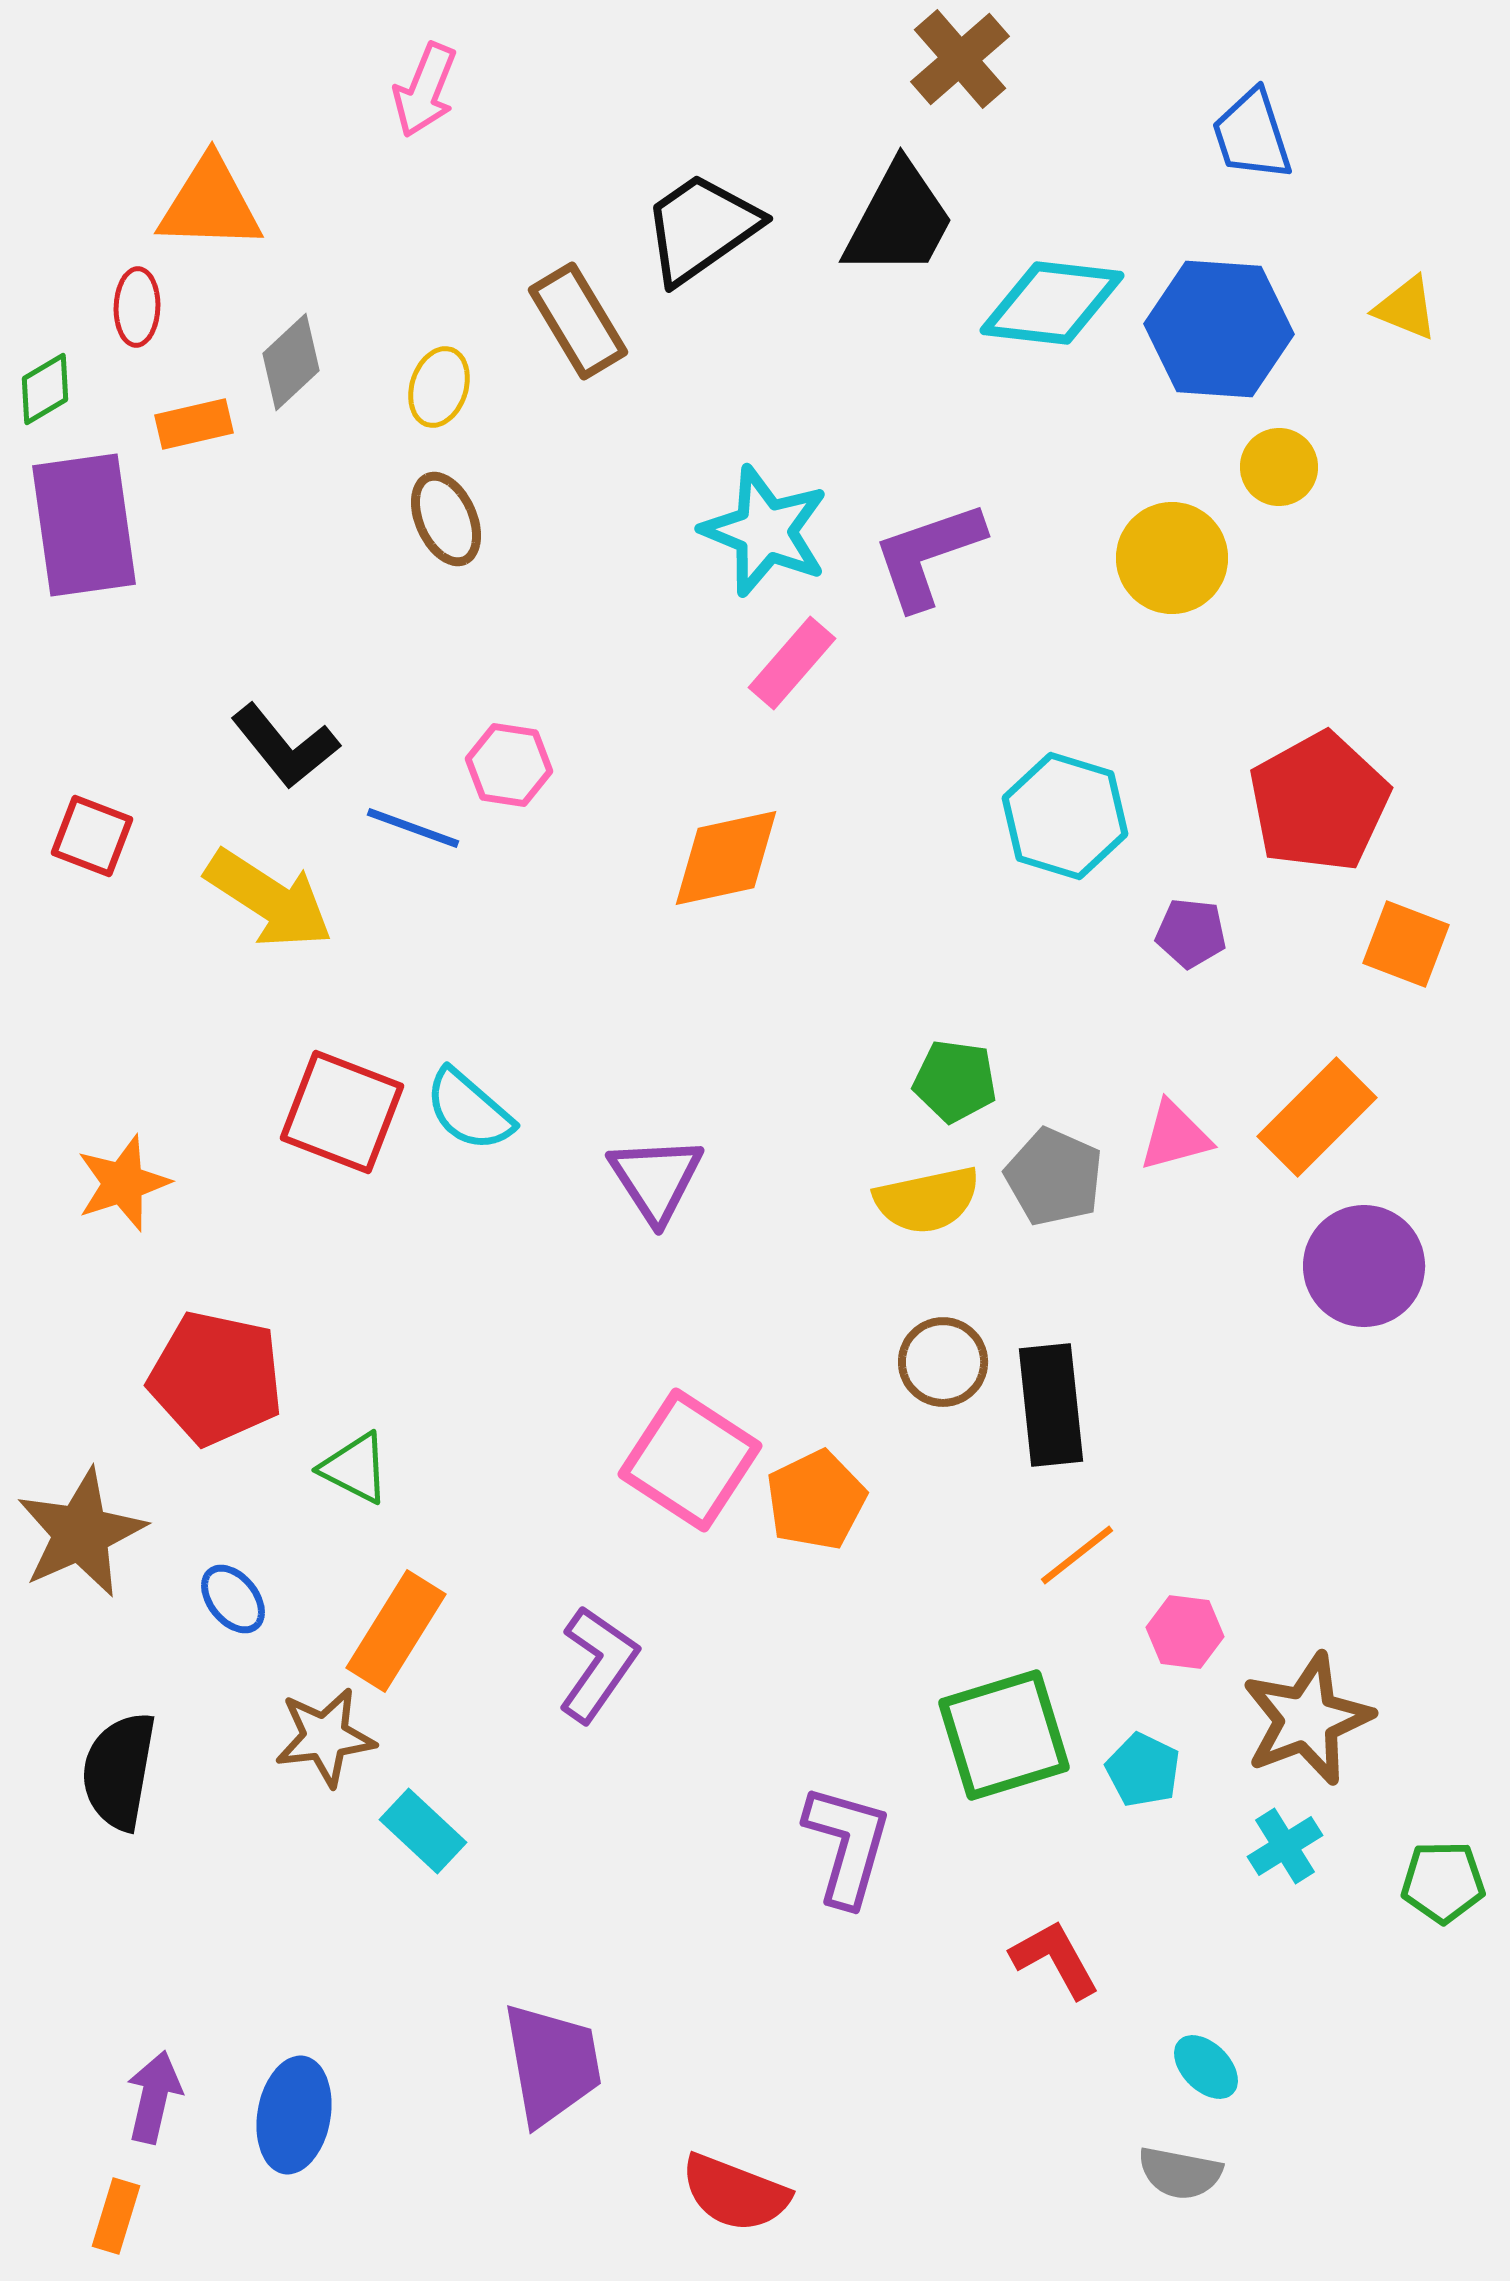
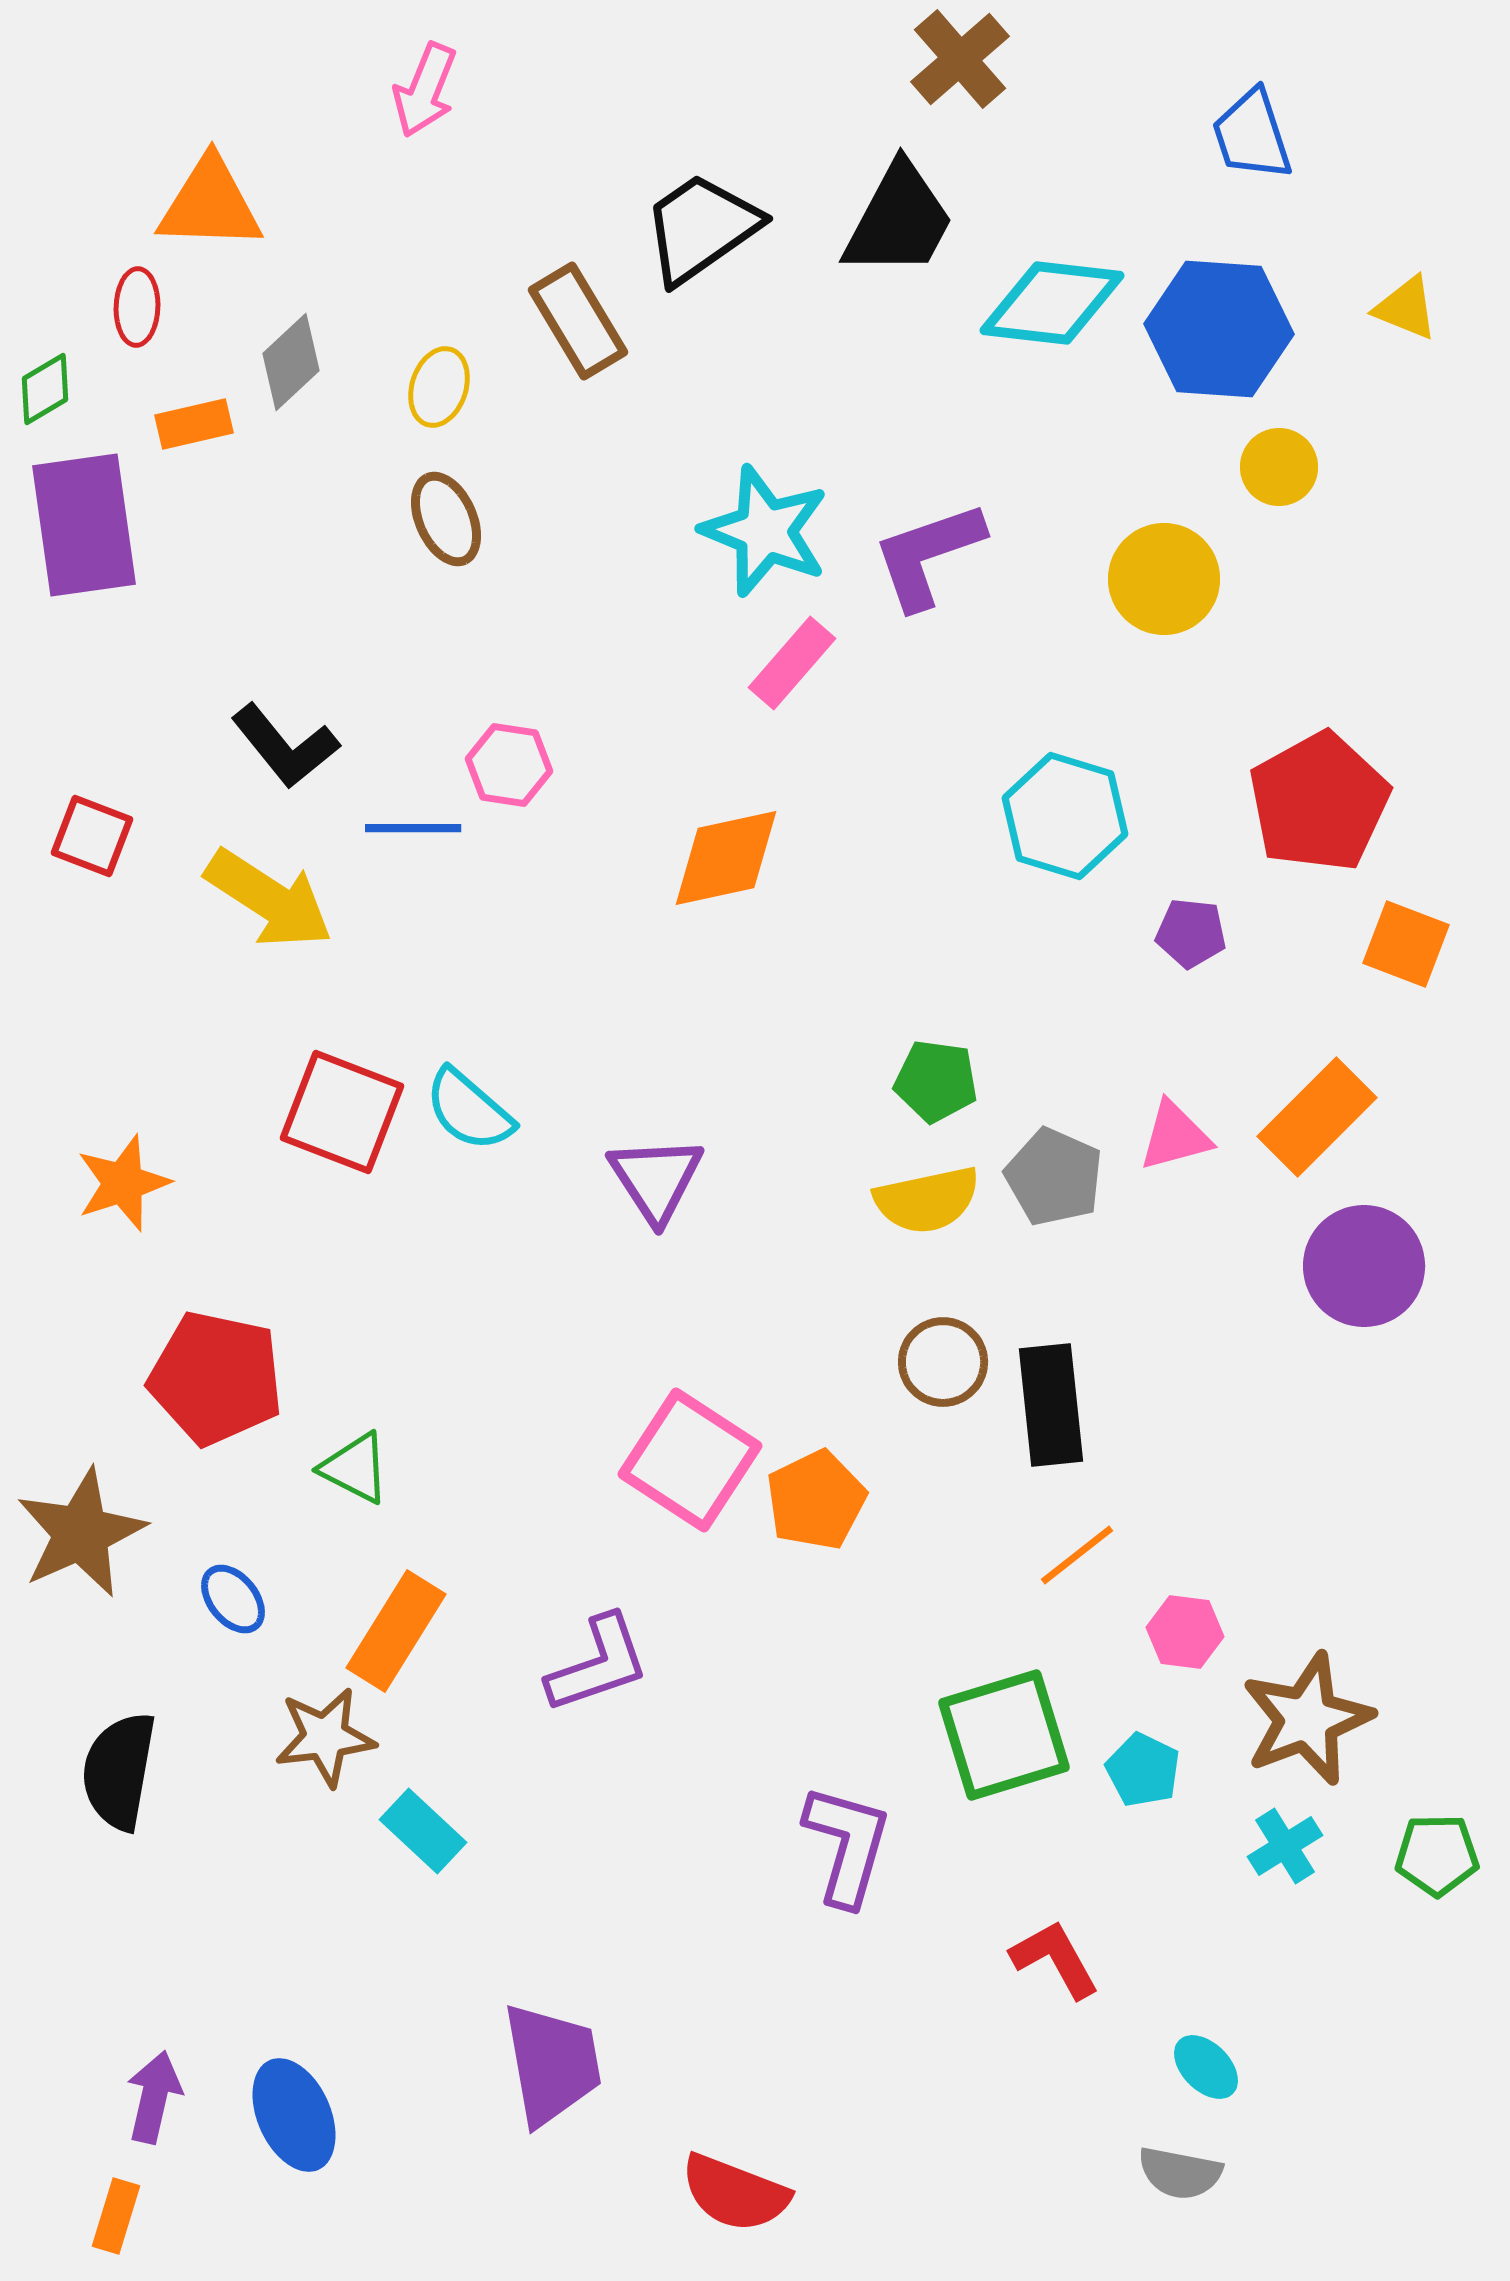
yellow circle at (1172, 558): moved 8 px left, 21 px down
blue line at (413, 828): rotated 20 degrees counterclockwise
green pentagon at (955, 1081): moved 19 px left
purple L-shape at (598, 1664): rotated 36 degrees clockwise
green pentagon at (1443, 1882): moved 6 px left, 27 px up
blue ellipse at (294, 2115): rotated 34 degrees counterclockwise
